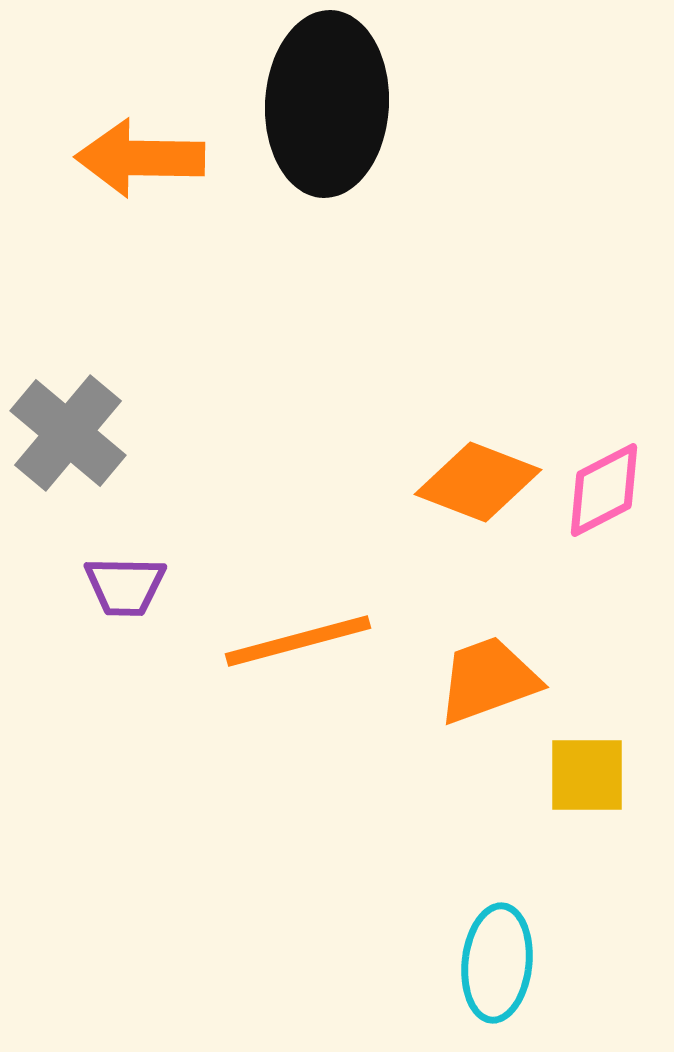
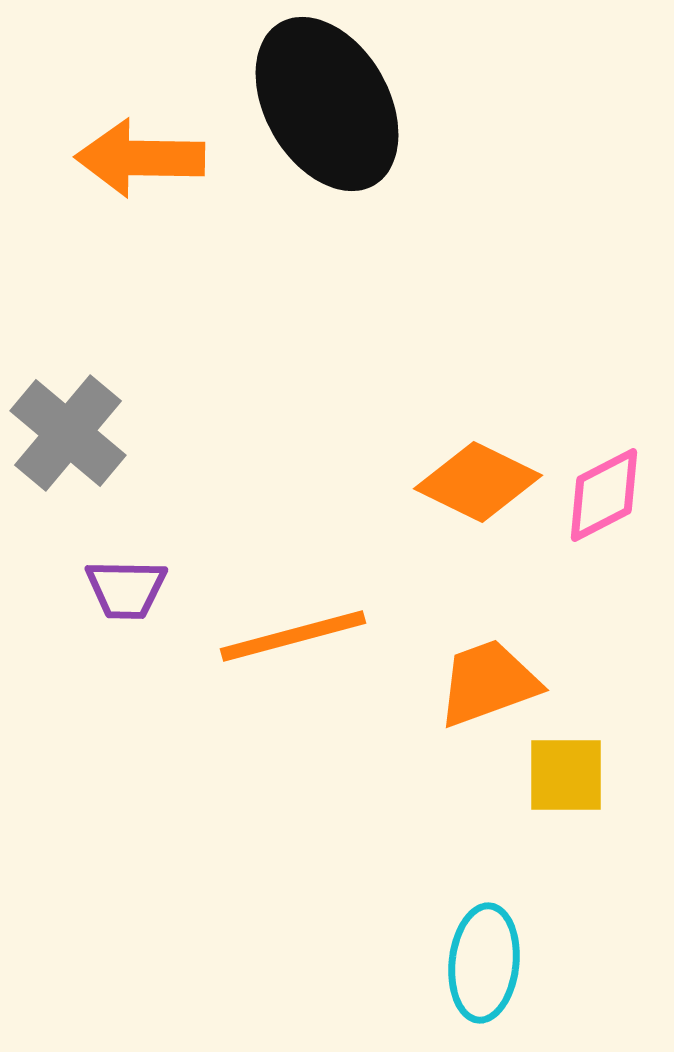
black ellipse: rotated 33 degrees counterclockwise
orange diamond: rotated 5 degrees clockwise
pink diamond: moved 5 px down
purple trapezoid: moved 1 px right, 3 px down
orange line: moved 5 px left, 5 px up
orange trapezoid: moved 3 px down
yellow square: moved 21 px left
cyan ellipse: moved 13 px left
